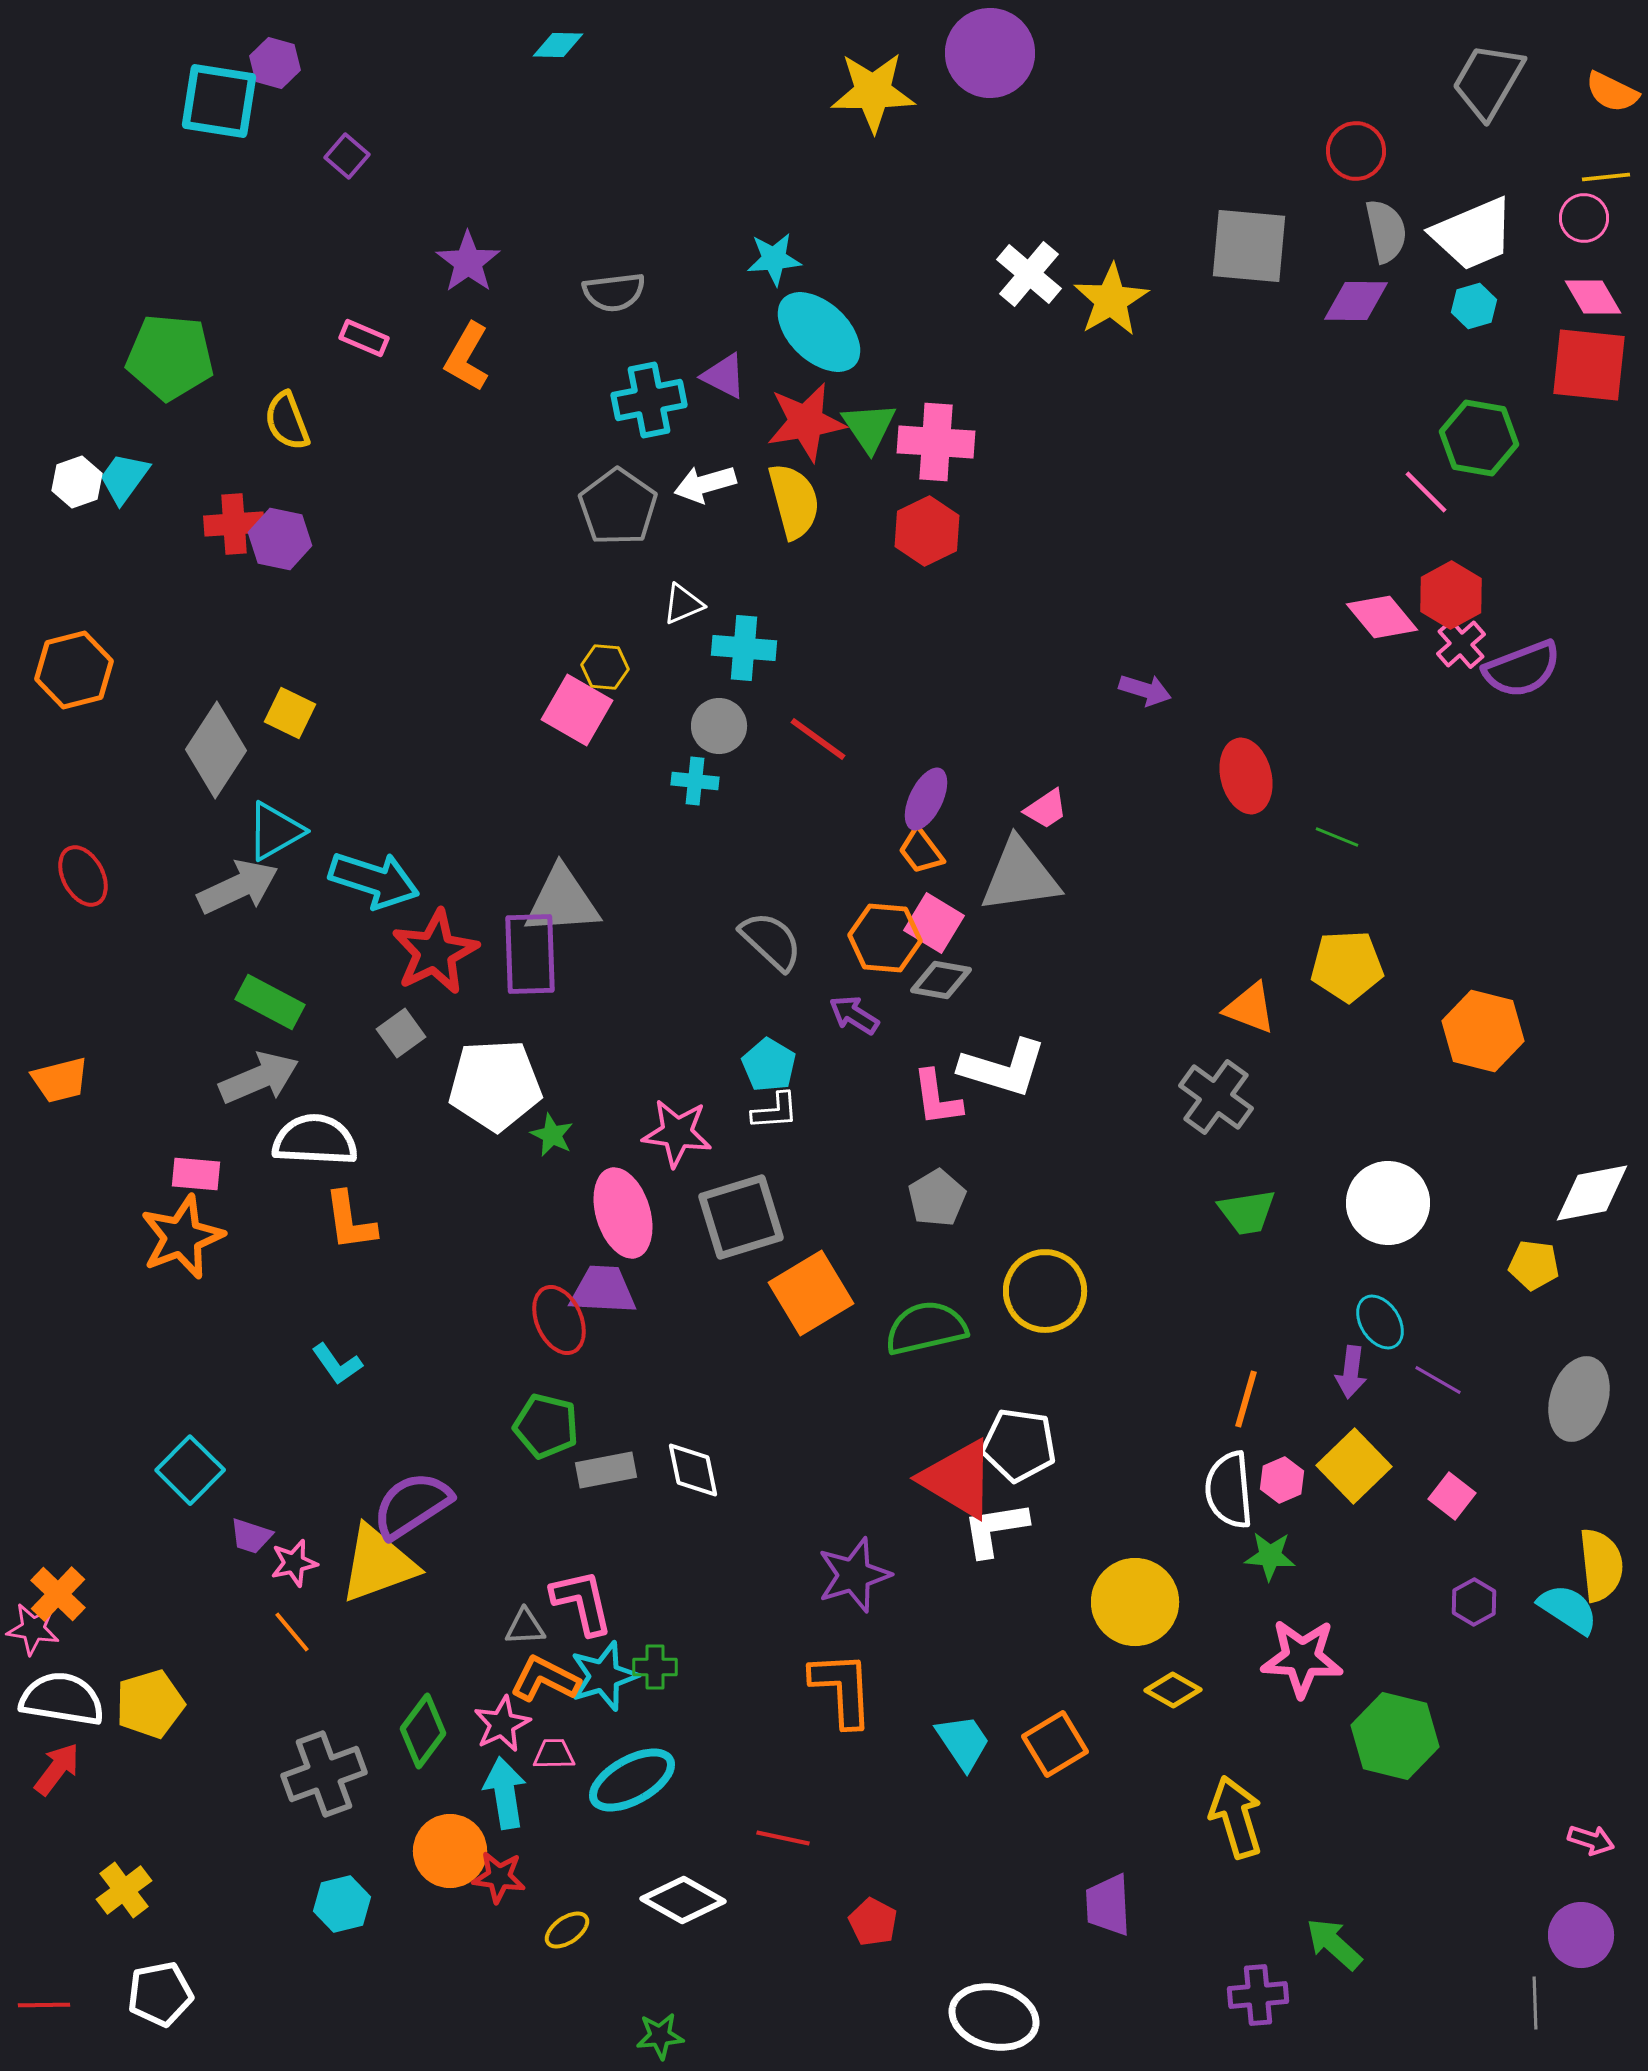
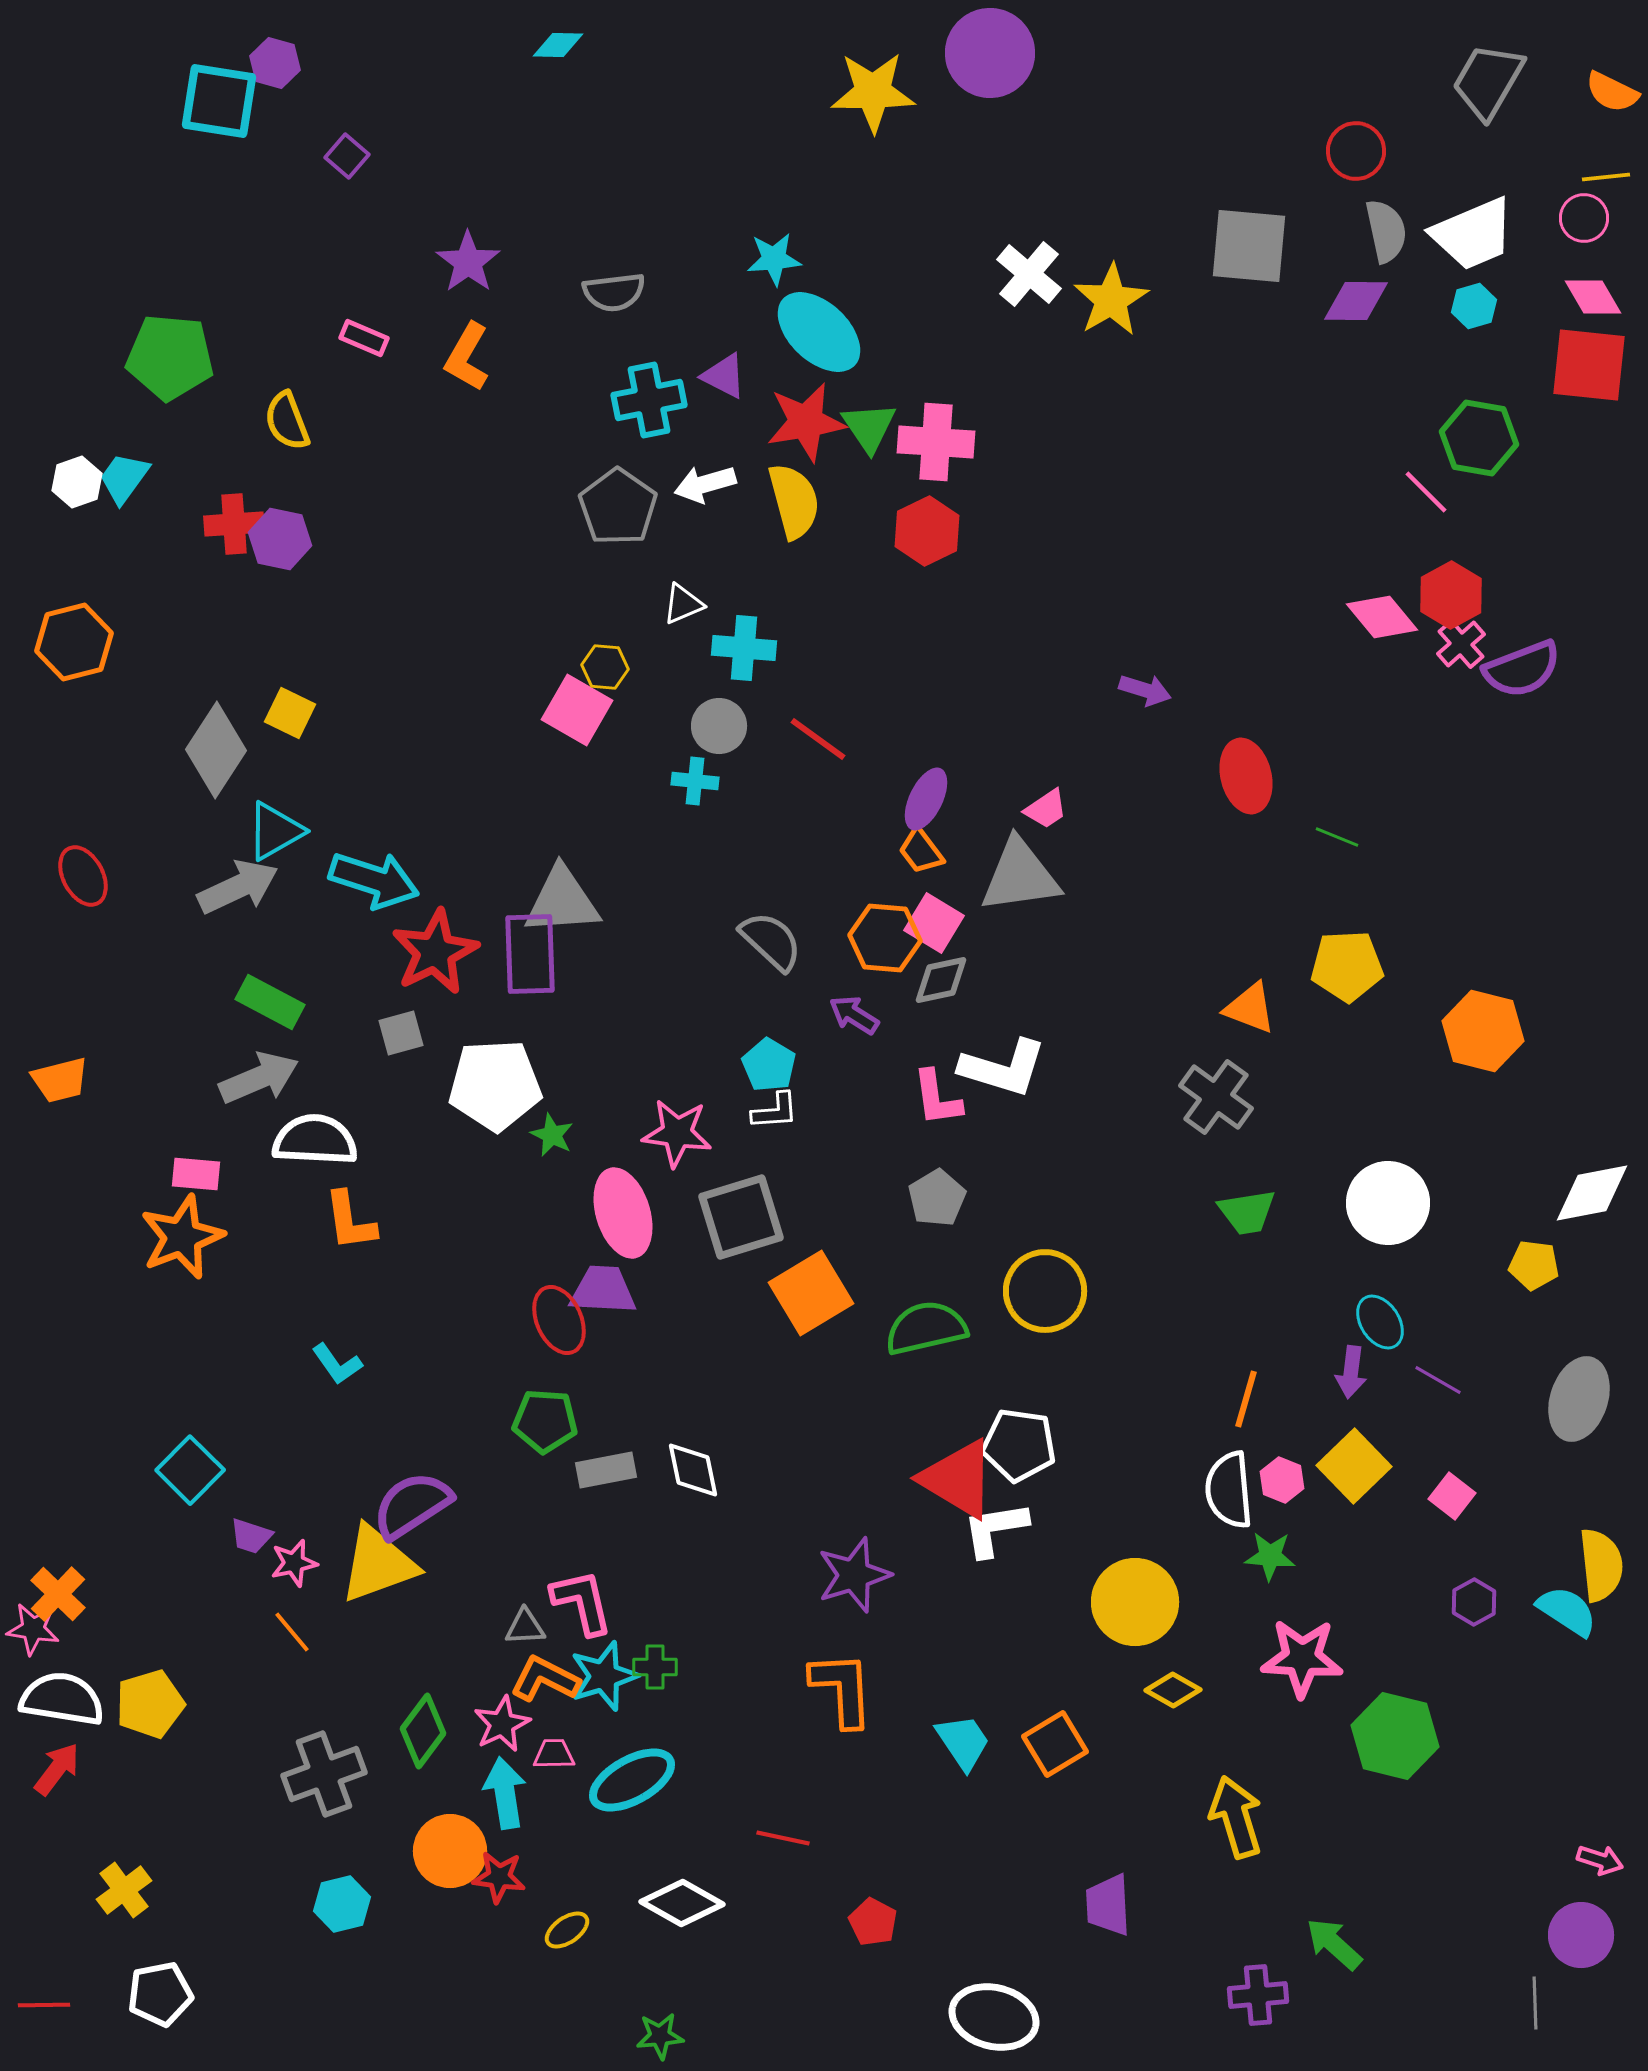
orange hexagon at (74, 670): moved 28 px up
gray diamond at (941, 980): rotated 22 degrees counterclockwise
gray square at (401, 1033): rotated 21 degrees clockwise
green pentagon at (546, 1426): moved 1 px left, 5 px up; rotated 10 degrees counterclockwise
pink hexagon at (1282, 1480): rotated 15 degrees counterclockwise
cyan semicircle at (1568, 1609): moved 1 px left, 2 px down
pink arrow at (1591, 1840): moved 9 px right, 20 px down
white diamond at (683, 1900): moved 1 px left, 3 px down
